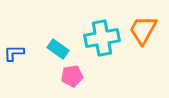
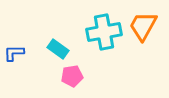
orange trapezoid: moved 4 px up
cyan cross: moved 2 px right, 6 px up
